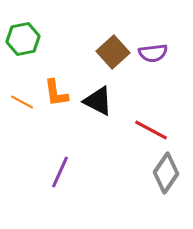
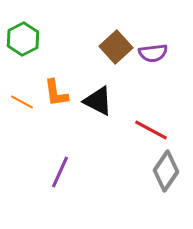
green hexagon: rotated 16 degrees counterclockwise
brown square: moved 3 px right, 5 px up
gray diamond: moved 2 px up
